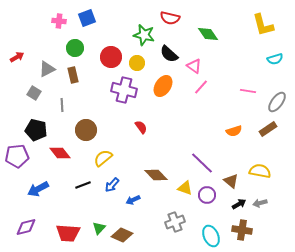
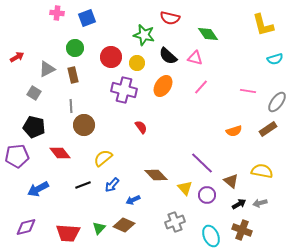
pink cross at (59, 21): moved 2 px left, 8 px up
black semicircle at (169, 54): moved 1 px left, 2 px down
pink triangle at (194, 66): moved 1 px right, 8 px up; rotated 21 degrees counterclockwise
gray line at (62, 105): moved 9 px right, 1 px down
black pentagon at (36, 130): moved 2 px left, 3 px up
brown circle at (86, 130): moved 2 px left, 5 px up
yellow semicircle at (260, 171): moved 2 px right
yellow triangle at (185, 188): rotated 28 degrees clockwise
brown cross at (242, 230): rotated 12 degrees clockwise
brown diamond at (122, 235): moved 2 px right, 10 px up
